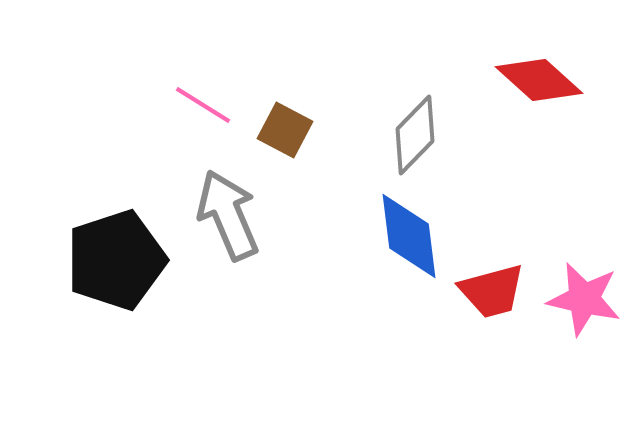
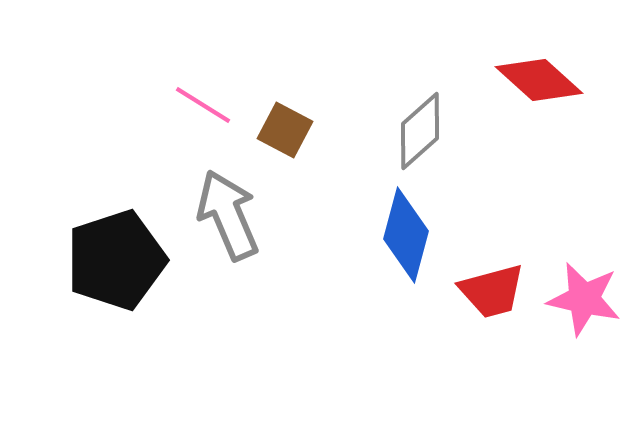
gray diamond: moved 5 px right, 4 px up; rotated 4 degrees clockwise
blue diamond: moved 3 px left, 1 px up; rotated 22 degrees clockwise
